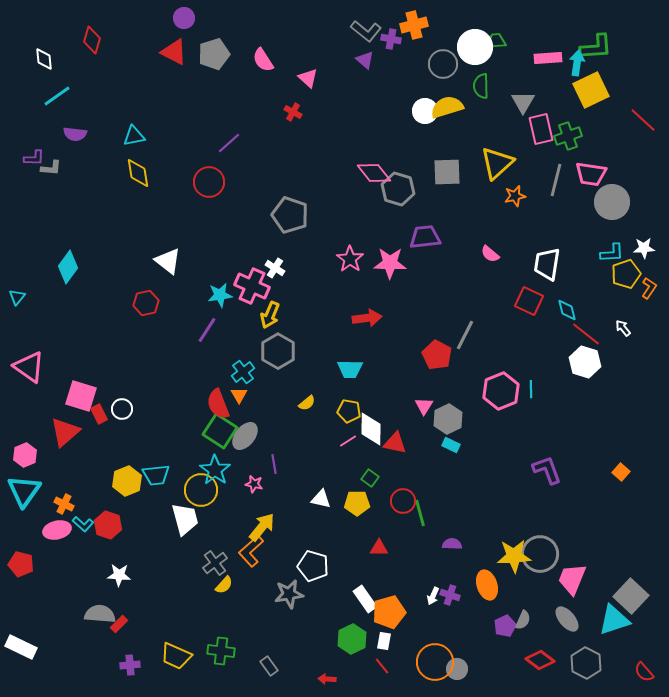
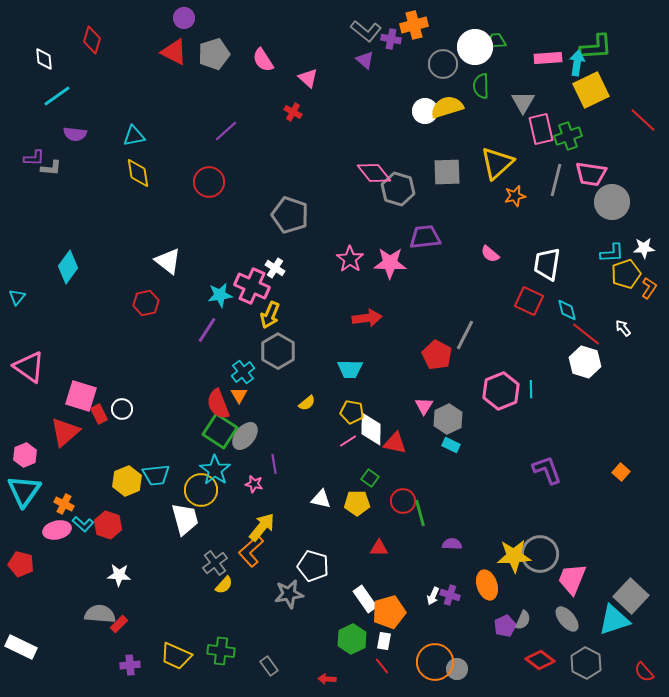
purple line at (229, 143): moved 3 px left, 12 px up
yellow pentagon at (349, 411): moved 3 px right, 1 px down
